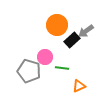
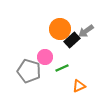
orange circle: moved 3 px right, 4 px down
green line: rotated 32 degrees counterclockwise
